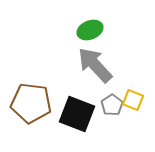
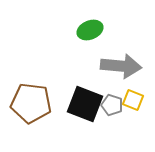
gray arrow: moved 26 px right, 1 px down; rotated 138 degrees clockwise
gray pentagon: rotated 20 degrees counterclockwise
black square: moved 8 px right, 10 px up
